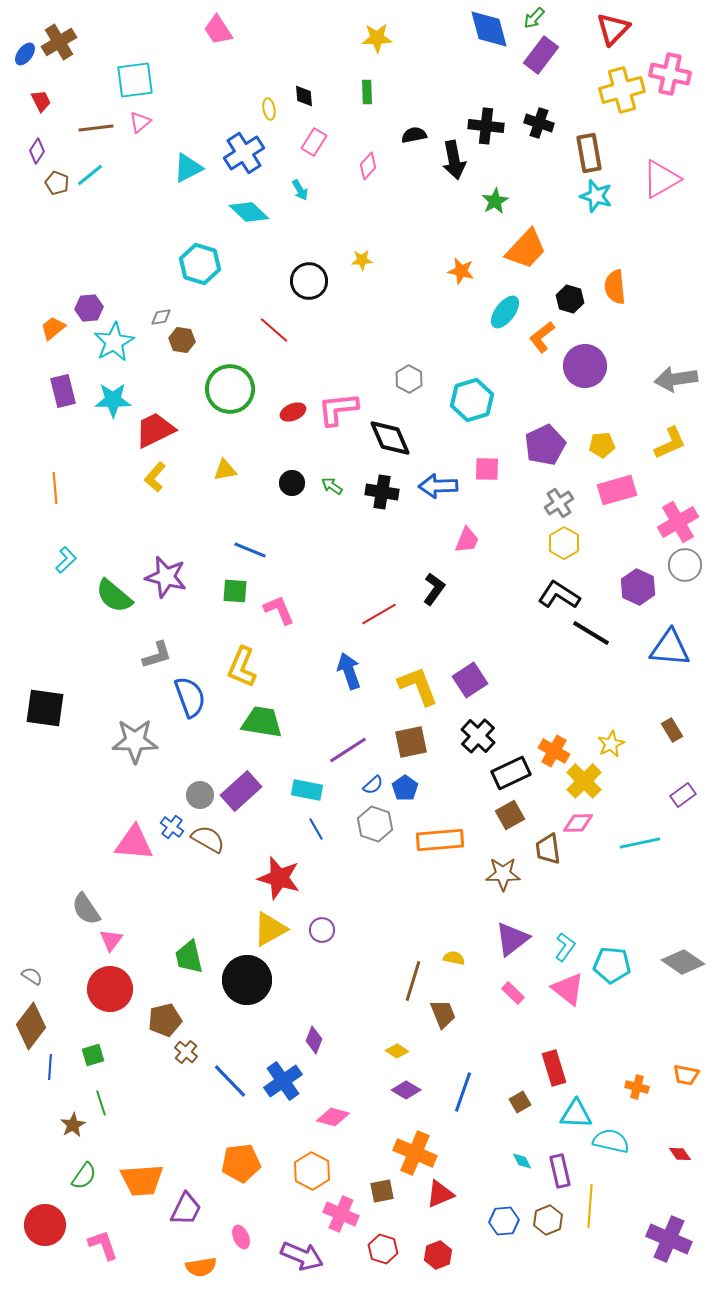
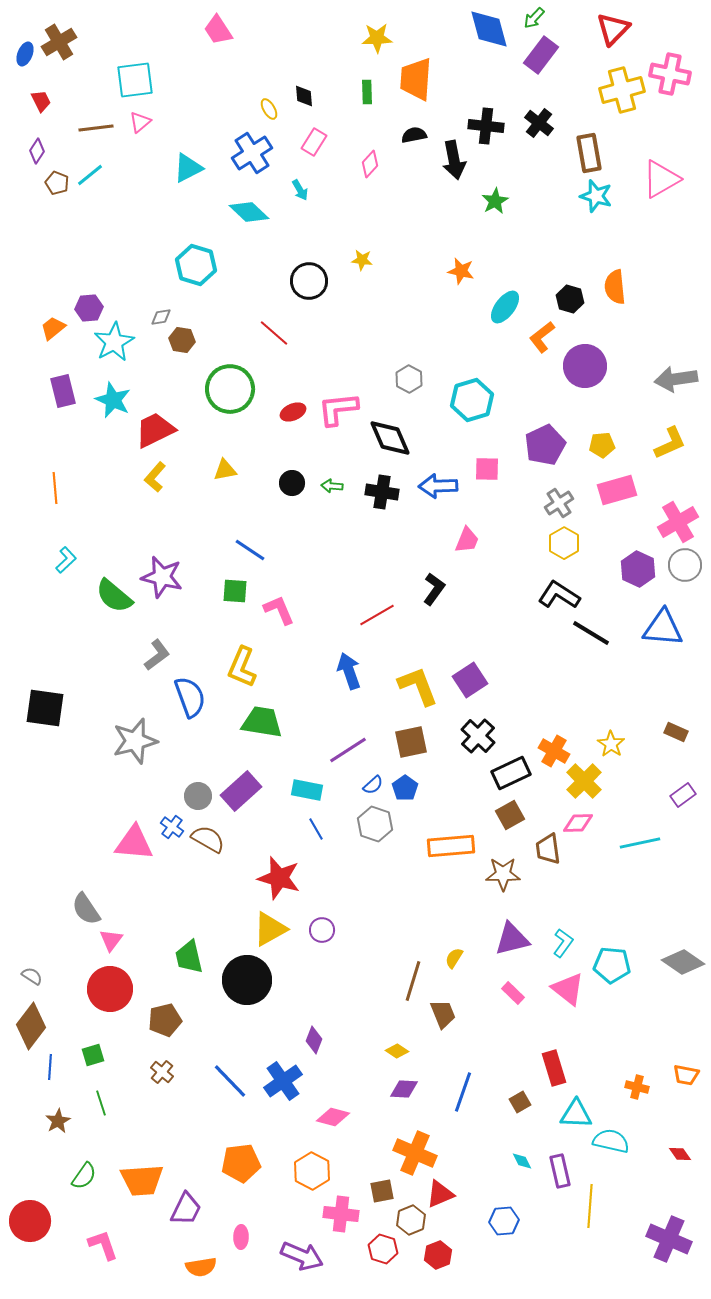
blue ellipse at (25, 54): rotated 15 degrees counterclockwise
yellow ellipse at (269, 109): rotated 20 degrees counterclockwise
black cross at (539, 123): rotated 20 degrees clockwise
blue cross at (244, 153): moved 8 px right
pink diamond at (368, 166): moved 2 px right, 2 px up
orange trapezoid at (526, 249): moved 110 px left, 170 px up; rotated 141 degrees clockwise
yellow star at (362, 260): rotated 10 degrees clockwise
cyan hexagon at (200, 264): moved 4 px left, 1 px down
cyan ellipse at (505, 312): moved 5 px up
red line at (274, 330): moved 3 px down
cyan star at (113, 400): rotated 24 degrees clockwise
green arrow at (332, 486): rotated 30 degrees counterclockwise
blue line at (250, 550): rotated 12 degrees clockwise
purple star at (166, 577): moved 4 px left
purple hexagon at (638, 587): moved 18 px up
red line at (379, 614): moved 2 px left, 1 px down
blue triangle at (670, 648): moved 7 px left, 20 px up
gray L-shape at (157, 655): rotated 20 degrees counterclockwise
brown rectangle at (672, 730): moved 4 px right, 2 px down; rotated 35 degrees counterclockwise
gray star at (135, 741): rotated 15 degrees counterclockwise
yellow star at (611, 744): rotated 12 degrees counterclockwise
gray circle at (200, 795): moved 2 px left, 1 px down
orange rectangle at (440, 840): moved 11 px right, 6 px down
purple triangle at (512, 939): rotated 24 degrees clockwise
cyan L-shape at (565, 947): moved 2 px left, 4 px up
yellow semicircle at (454, 958): rotated 70 degrees counterclockwise
brown cross at (186, 1052): moved 24 px left, 20 px down
purple diamond at (406, 1090): moved 2 px left, 1 px up; rotated 28 degrees counterclockwise
brown star at (73, 1125): moved 15 px left, 4 px up
pink cross at (341, 1214): rotated 16 degrees counterclockwise
brown hexagon at (548, 1220): moved 137 px left
red circle at (45, 1225): moved 15 px left, 4 px up
pink ellipse at (241, 1237): rotated 25 degrees clockwise
